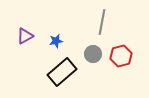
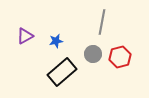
red hexagon: moved 1 px left, 1 px down
